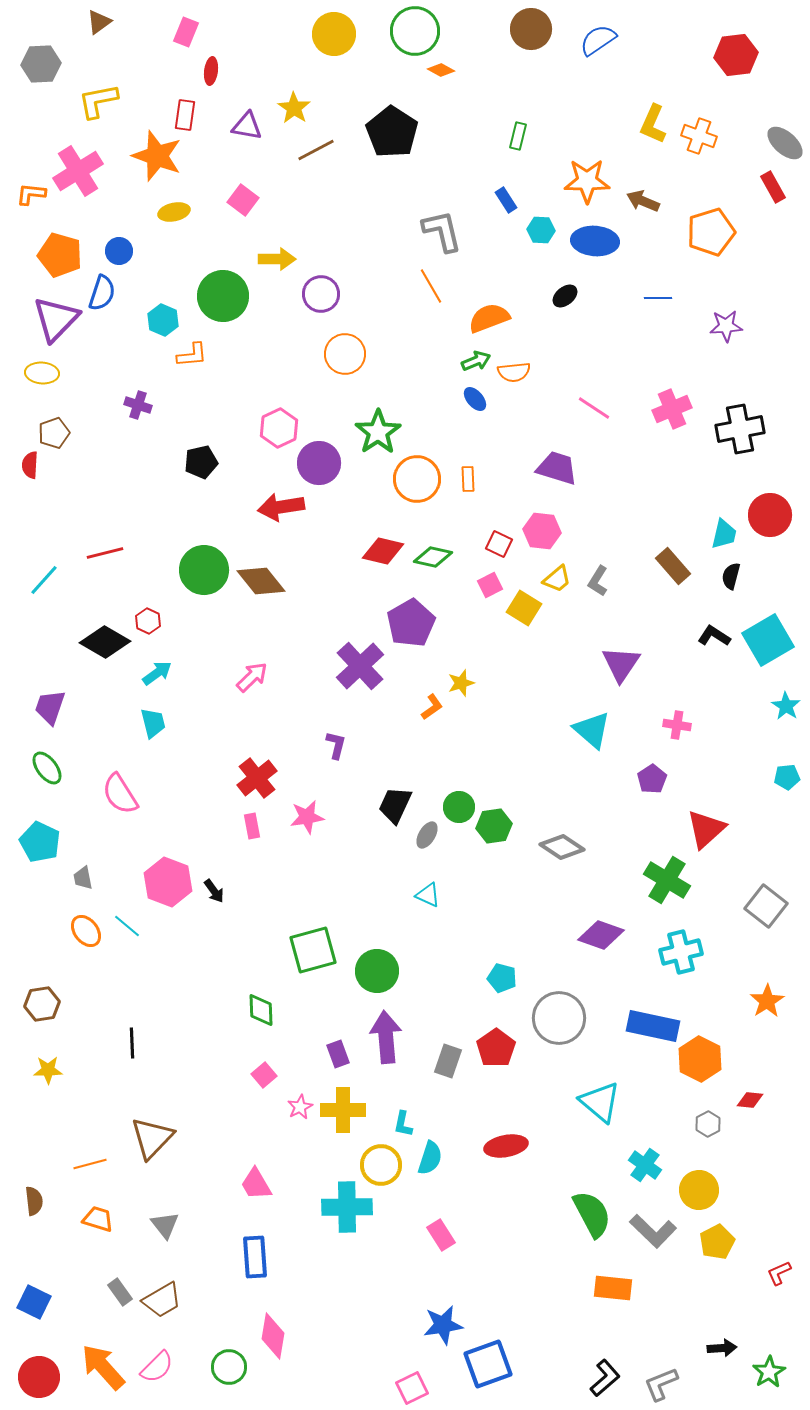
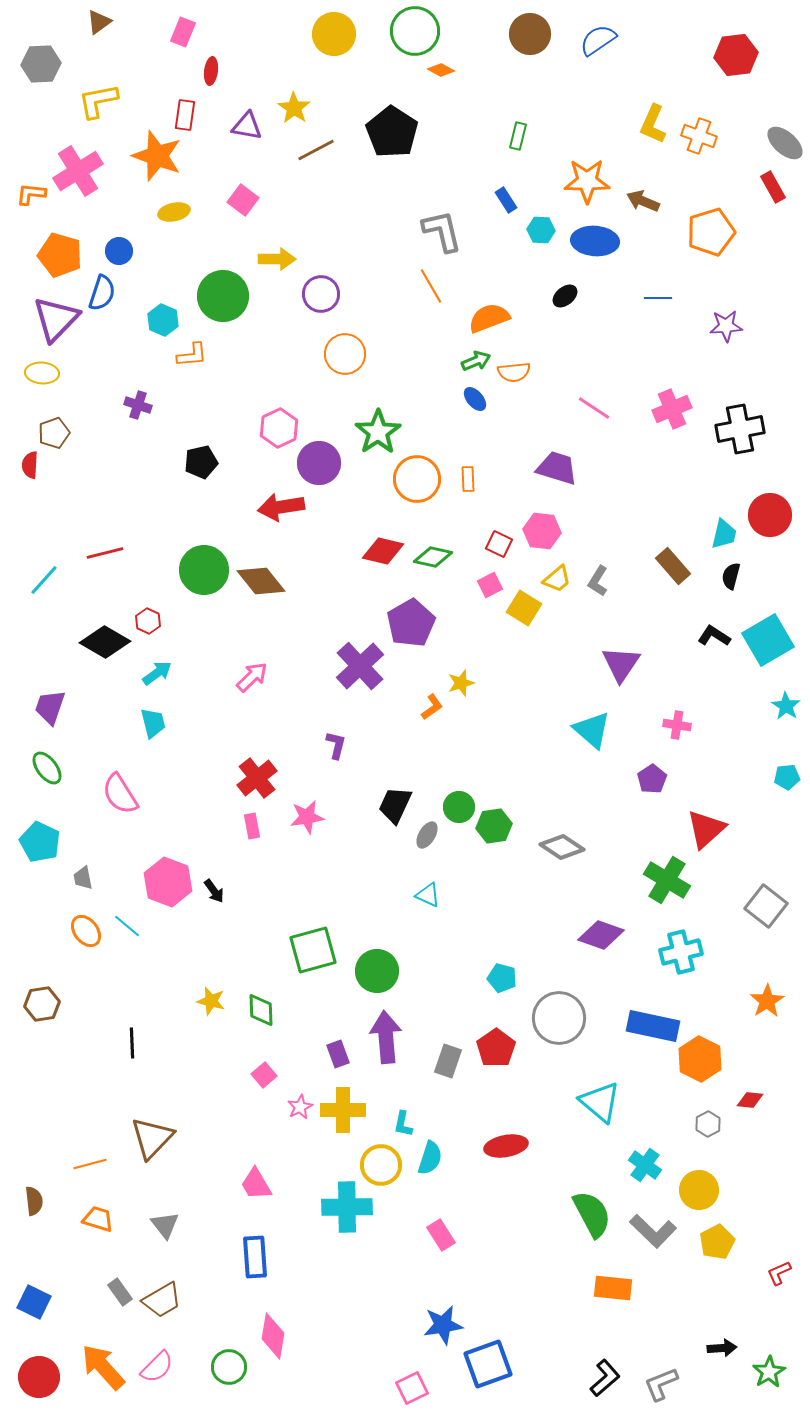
brown circle at (531, 29): moved 1 px left, 5 px down
pink rectangle at (186, 32): moved 3 px left
yellow star at (48, 1070): moved 163 px right, 69 px up; rotated 16 degrees clockwise
